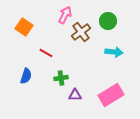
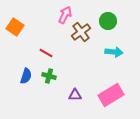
orange square: moved 9 px left
green cross: moved 12 px left, 2 px up; rotated 24 degrees clockwise
